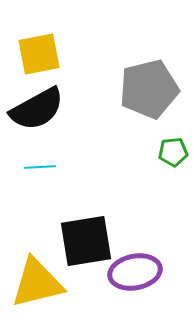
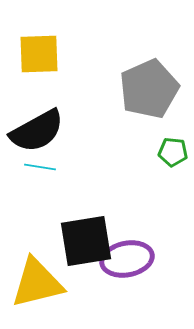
yellow square: rotated 9 degrees clockwise
gray pentagon: rotated 10 degrees counterclockwise
black semicircle: moved 22 px down
green pentagon: rotated 12 degrees clockwise
cyan line: rotated 12 degrees clockwise
purple ellipse: moved 8 px left, 13 px up
